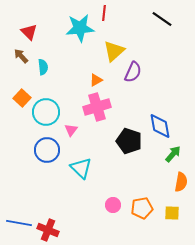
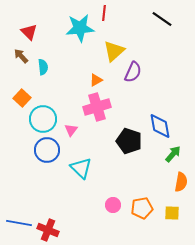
cyan circle: moved 3 px left, 7 px down
